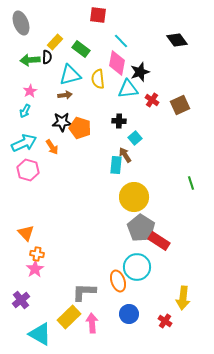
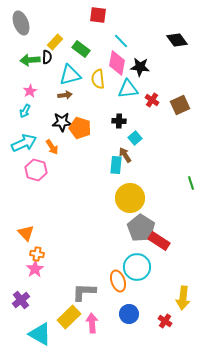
black star at (140, 72): moved 5 px up; rotated 24 degrees clockwise
pink hexagon at (28, 170): moved 8 px right
yellow circle at (134, 197): moved 4 px left, 1 px down
